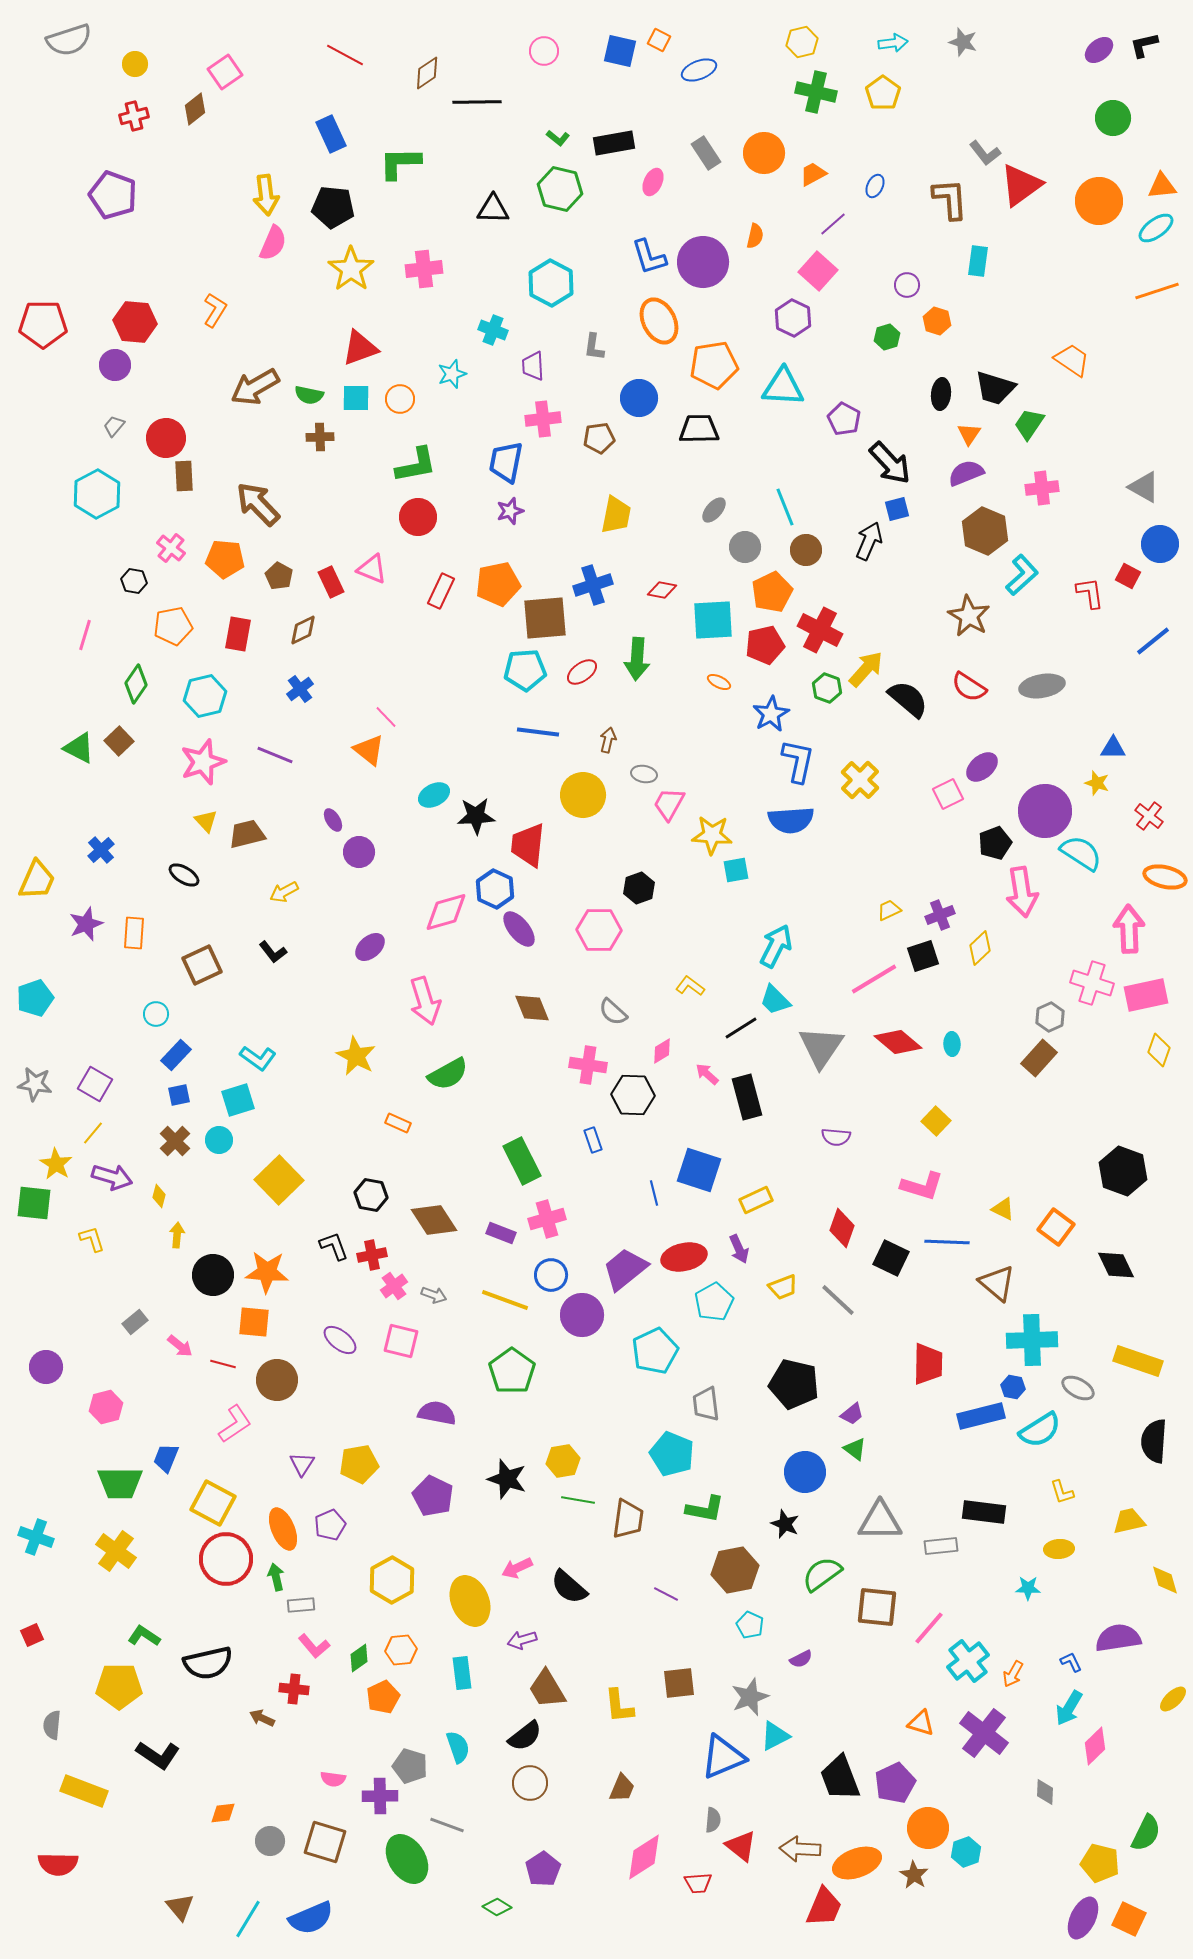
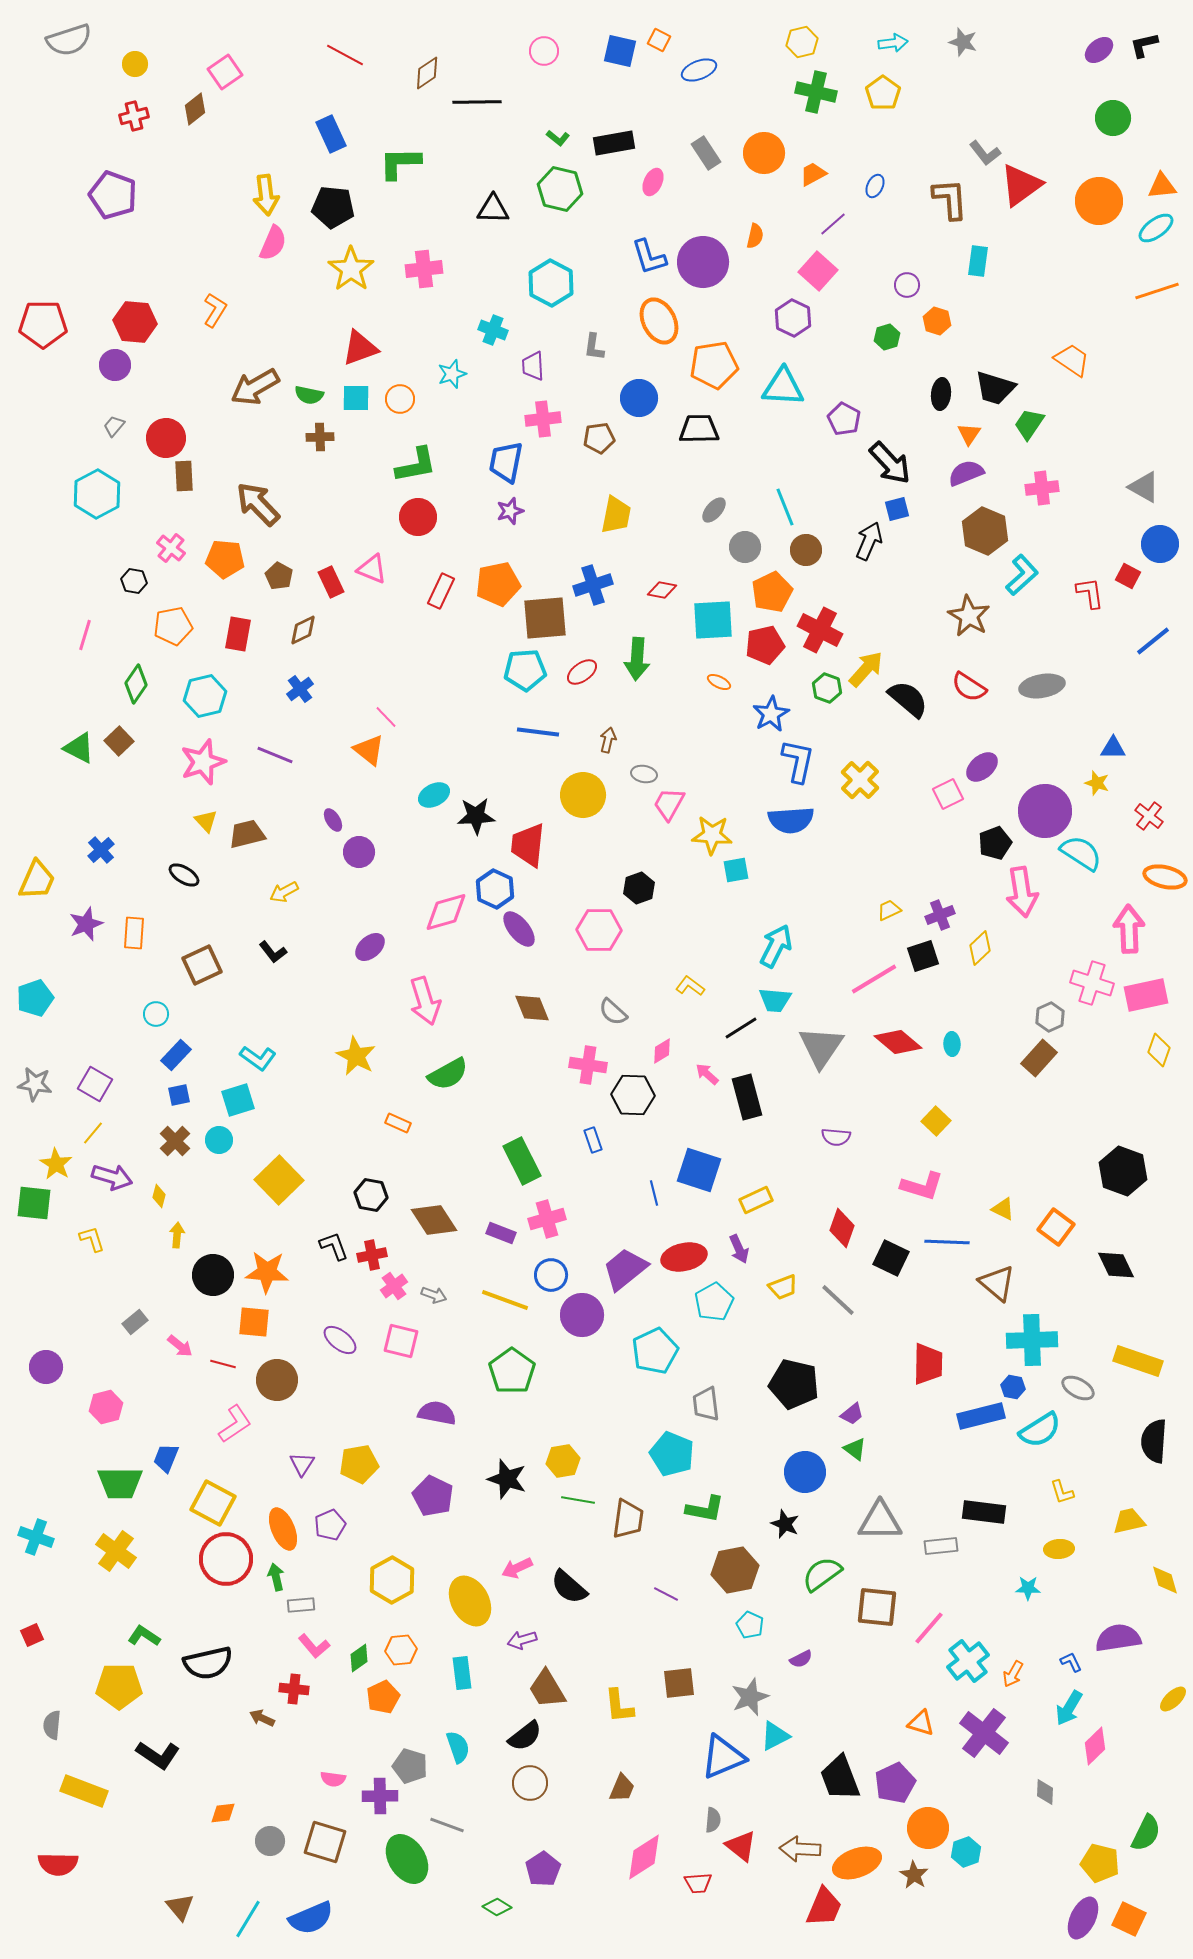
cyan trapezoid at (775, 1000): rotated 40 degrees counterclockwise
yellow ellipse at (470, 1601): rotated 6 degrees counterclockwise
